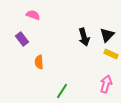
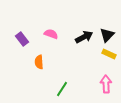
pink semicircle: moved 18 px right, 19 px down
black arrow: rotated 102 degrees counterclockwise
yellow rectangle: moved 2 px left
pink arrow: rotated 18 degrees counterclockwise
green line: moved 2 px up
